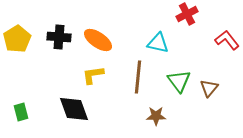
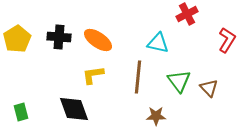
red L-shape: rotated 70 degrees clockwise
brown triangle: rotated 24 degrees counterclockwise
